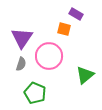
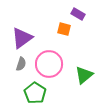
purple rectangle: moved 2 px right
purple triangle: rotated 20 degrees clockwise
pink circle: moved 8 px down
green triangle: moved 1 px left
green pentagon: rotated 10 degrees clockwise
